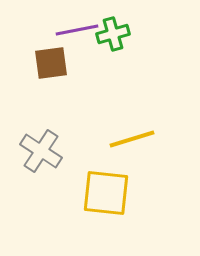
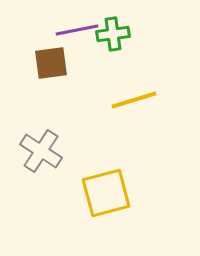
green cross: rotated 8 degrees clockwise
yellow line: moved 2 px right, 39 px up
yellow square: rotated 21 degrees counterclockwise
